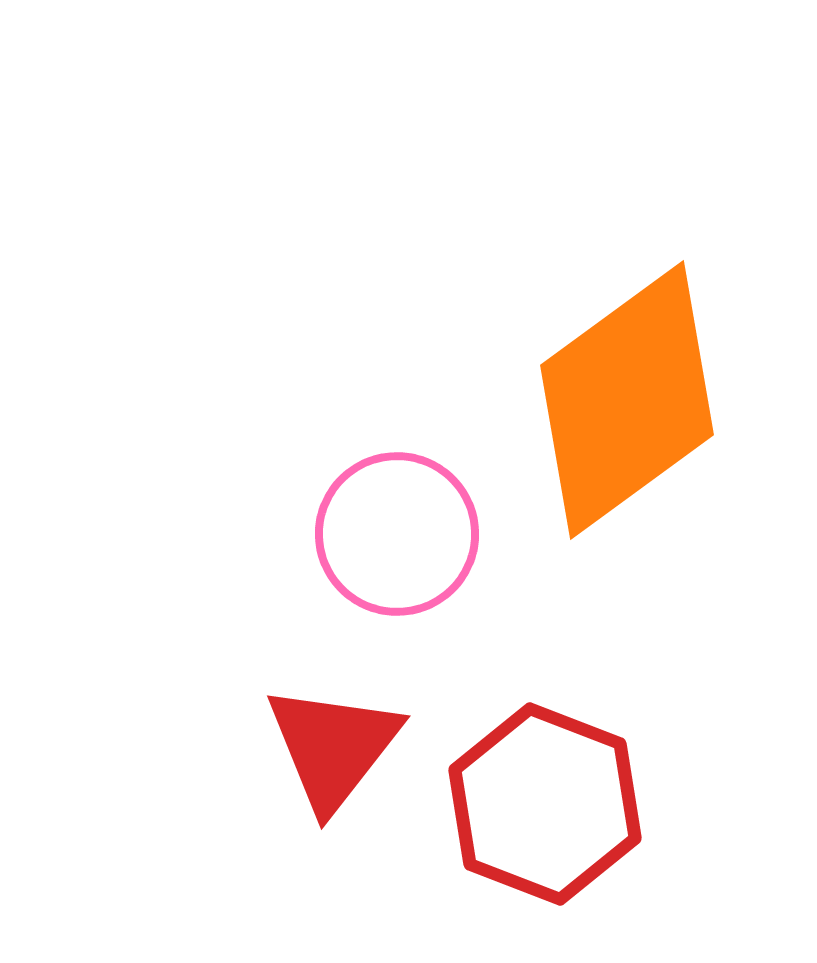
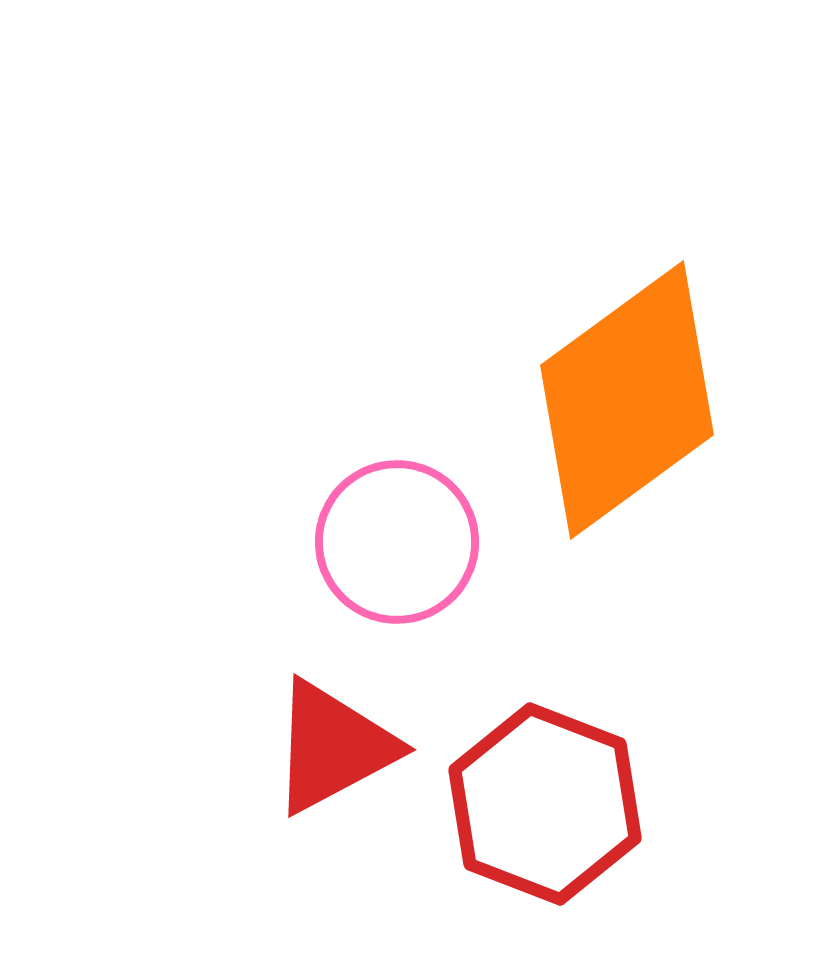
pink circle: moved 8 px down
red triangle: rotated 24 degrees clockwise
